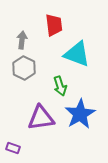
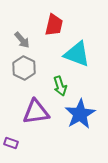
red trapezoid: rotated 20 degrees clockwise
gray arrow: rotated 132 degrees clockwise
purple triangle: moved 5 px left, 6 px up
purple rectangle: moved 2 px left, 5 px up
